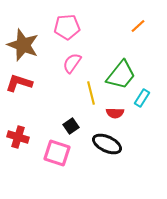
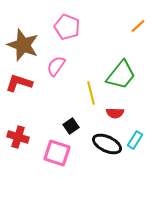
pink pentagon: rotated 25 degrees clockwise
pink semicircle: moved 16 px left, 3 px down
cyan rectangle: moved 7 px left, 42 px down
